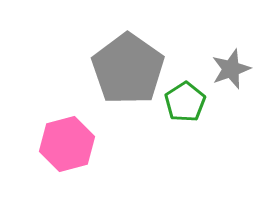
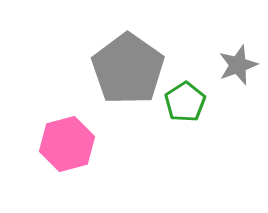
gray star: moved 7 px right, 4 px up
